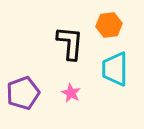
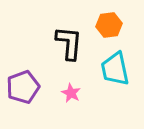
black L-shape: moved 1 px left
cyan trapezoid: rotated 12 degrees counterclockwise
purple pentagon: moved 6 px up
